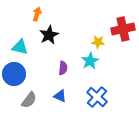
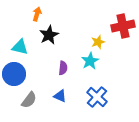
red cross: moved 3 px up
yellow star: rotated 24 degrees counterclockwise
